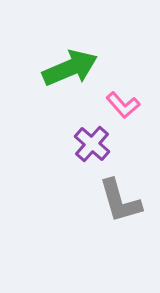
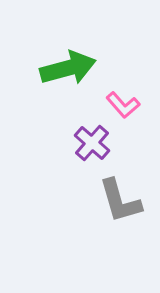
green arrow: moved 2 px left; rotated 8 degrees clockwise
purple cross: moved 1 px up
